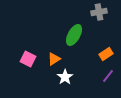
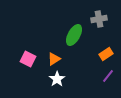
gray cross: moved 7 px down
white star: moved 8 px left, 2 px down
